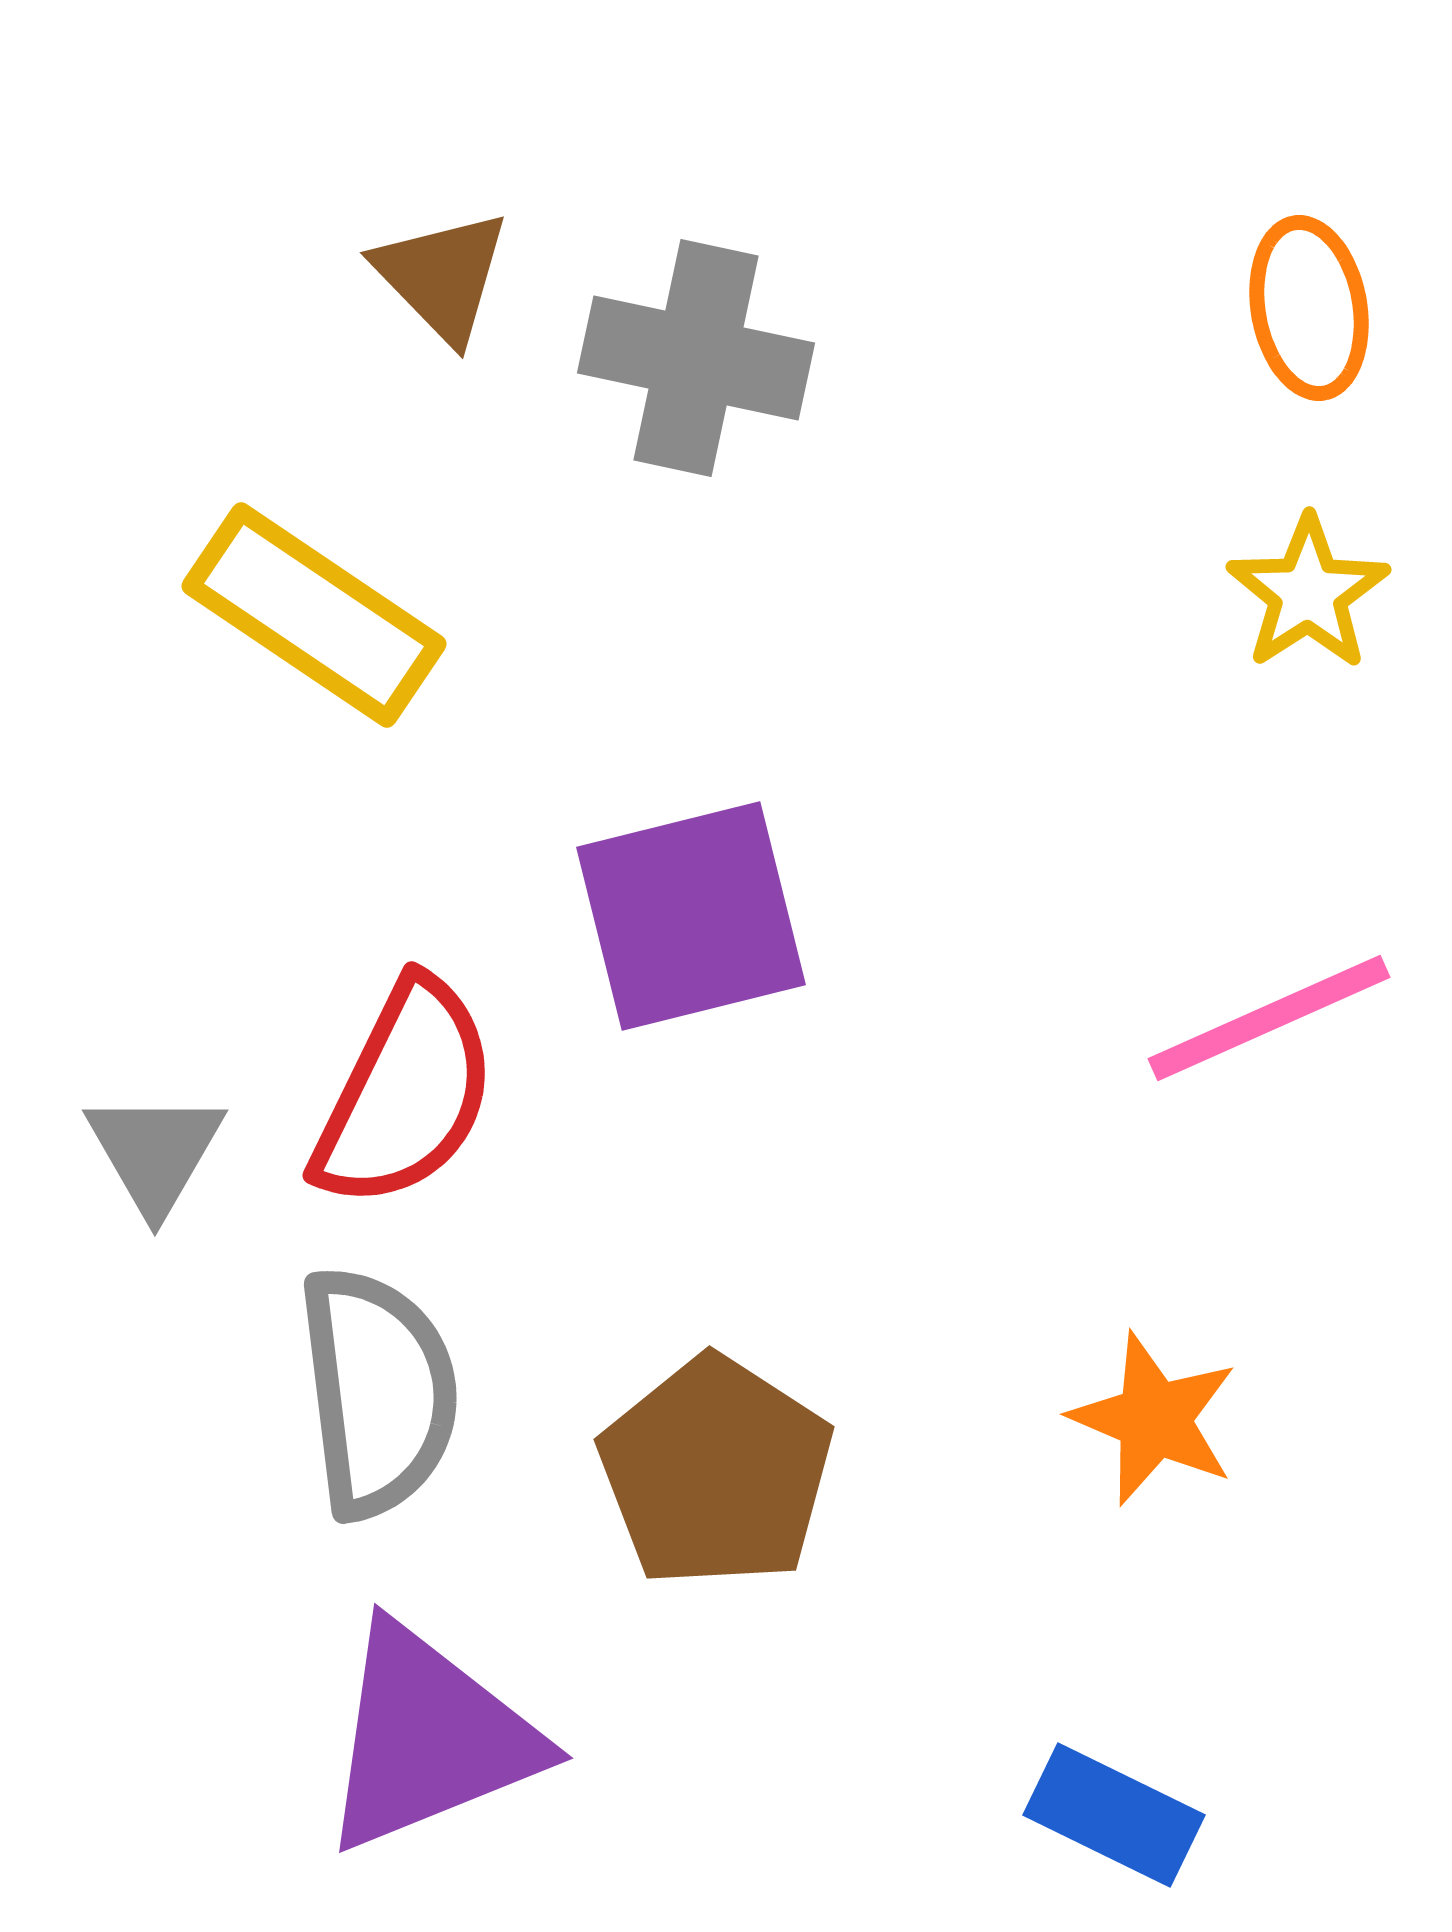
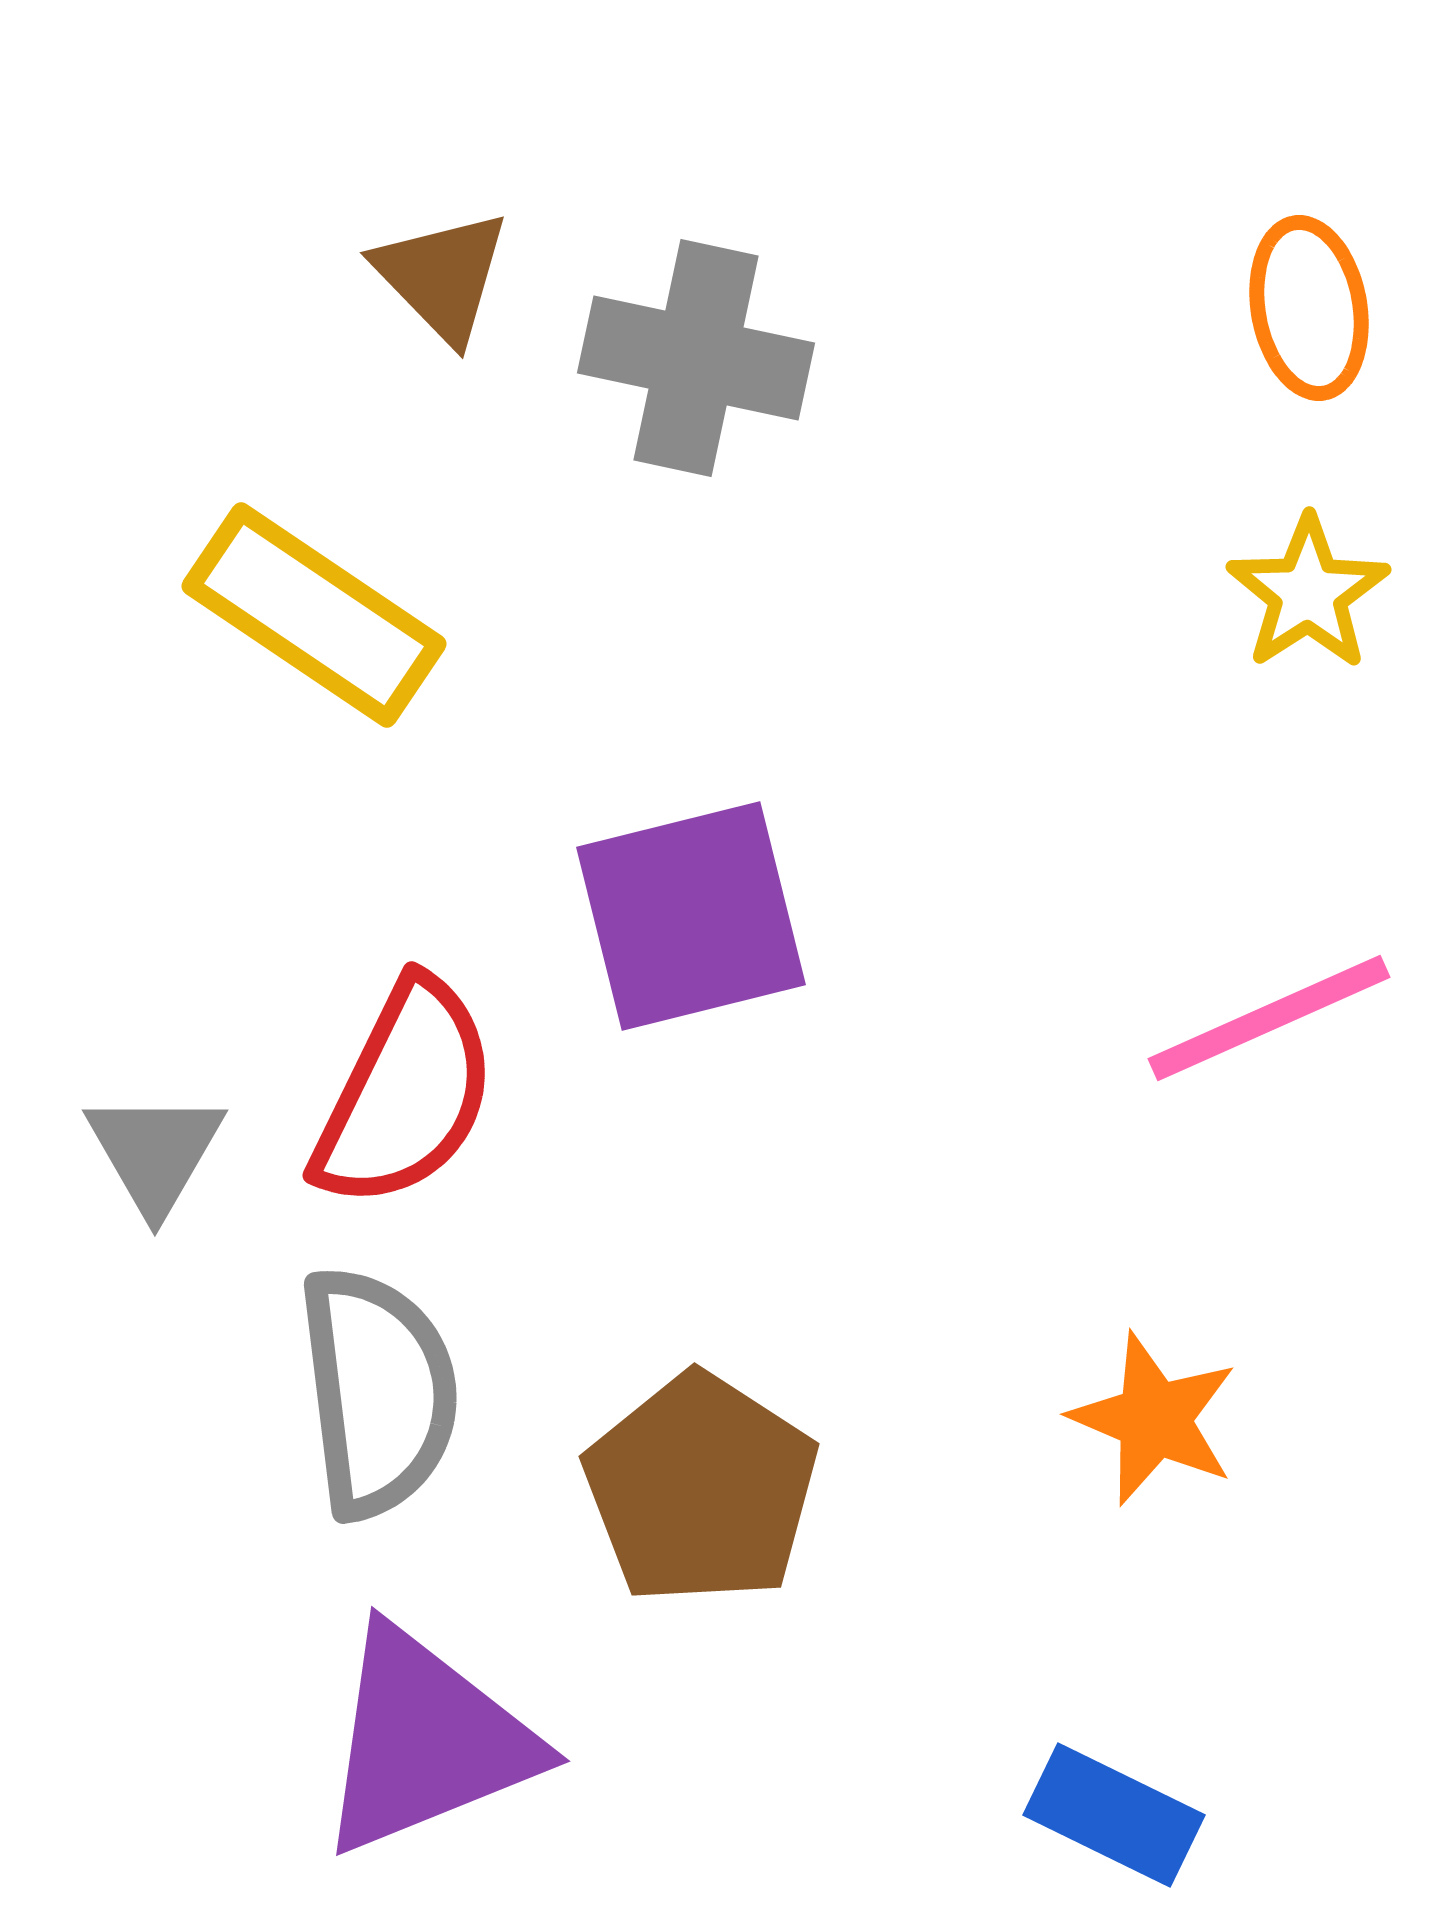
brown pentagon: moved 15 px left, 17 px down
purple triangle: moved 3 px left, 3 px down
